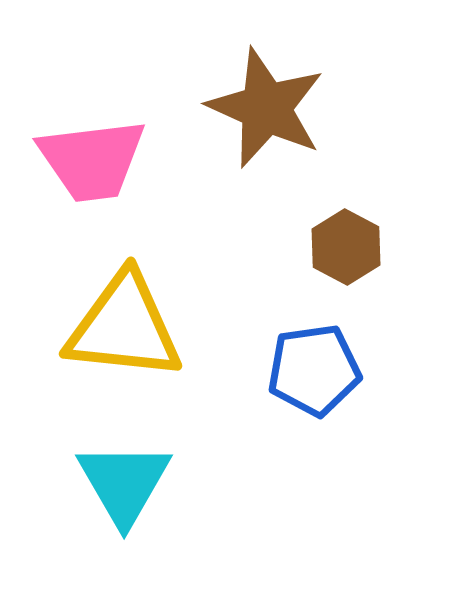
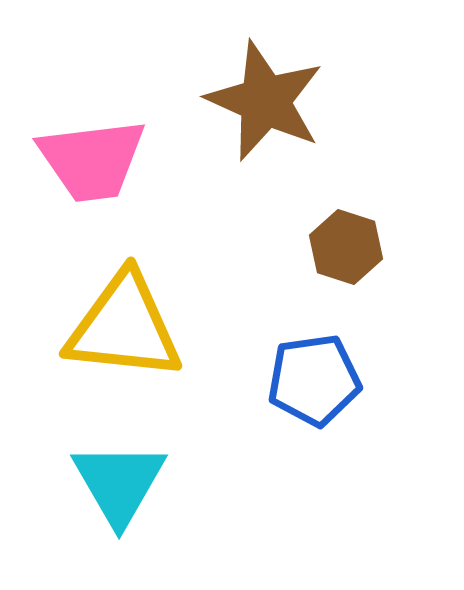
brown star: moved 1 px left, 7 px up
brown hexagon: rotated 10 degrees counterclockwise
blue pentagon: moved 10 px down
cyan triangle: moved 5 px left
